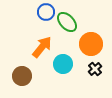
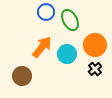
green ellipse: moved 3 px right, 2 px up; rotated 15 degrees clockwise
orange circle: moved 4 px right, 1 px down
cyan circle: moved 4 px right, 10 px up
